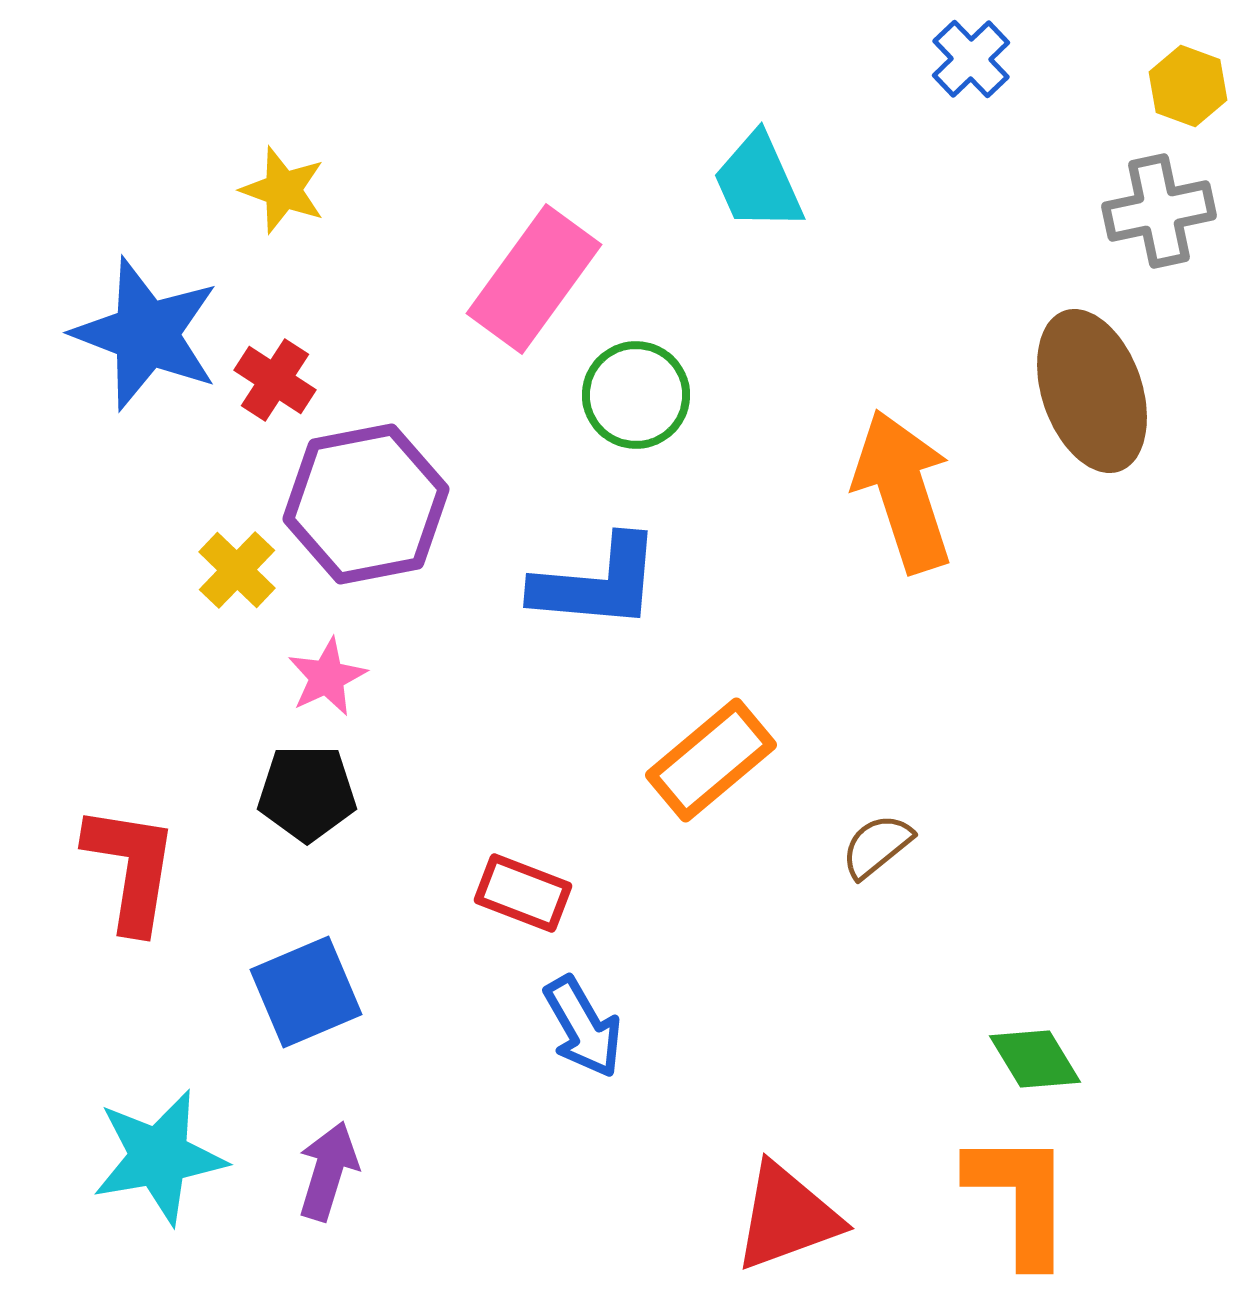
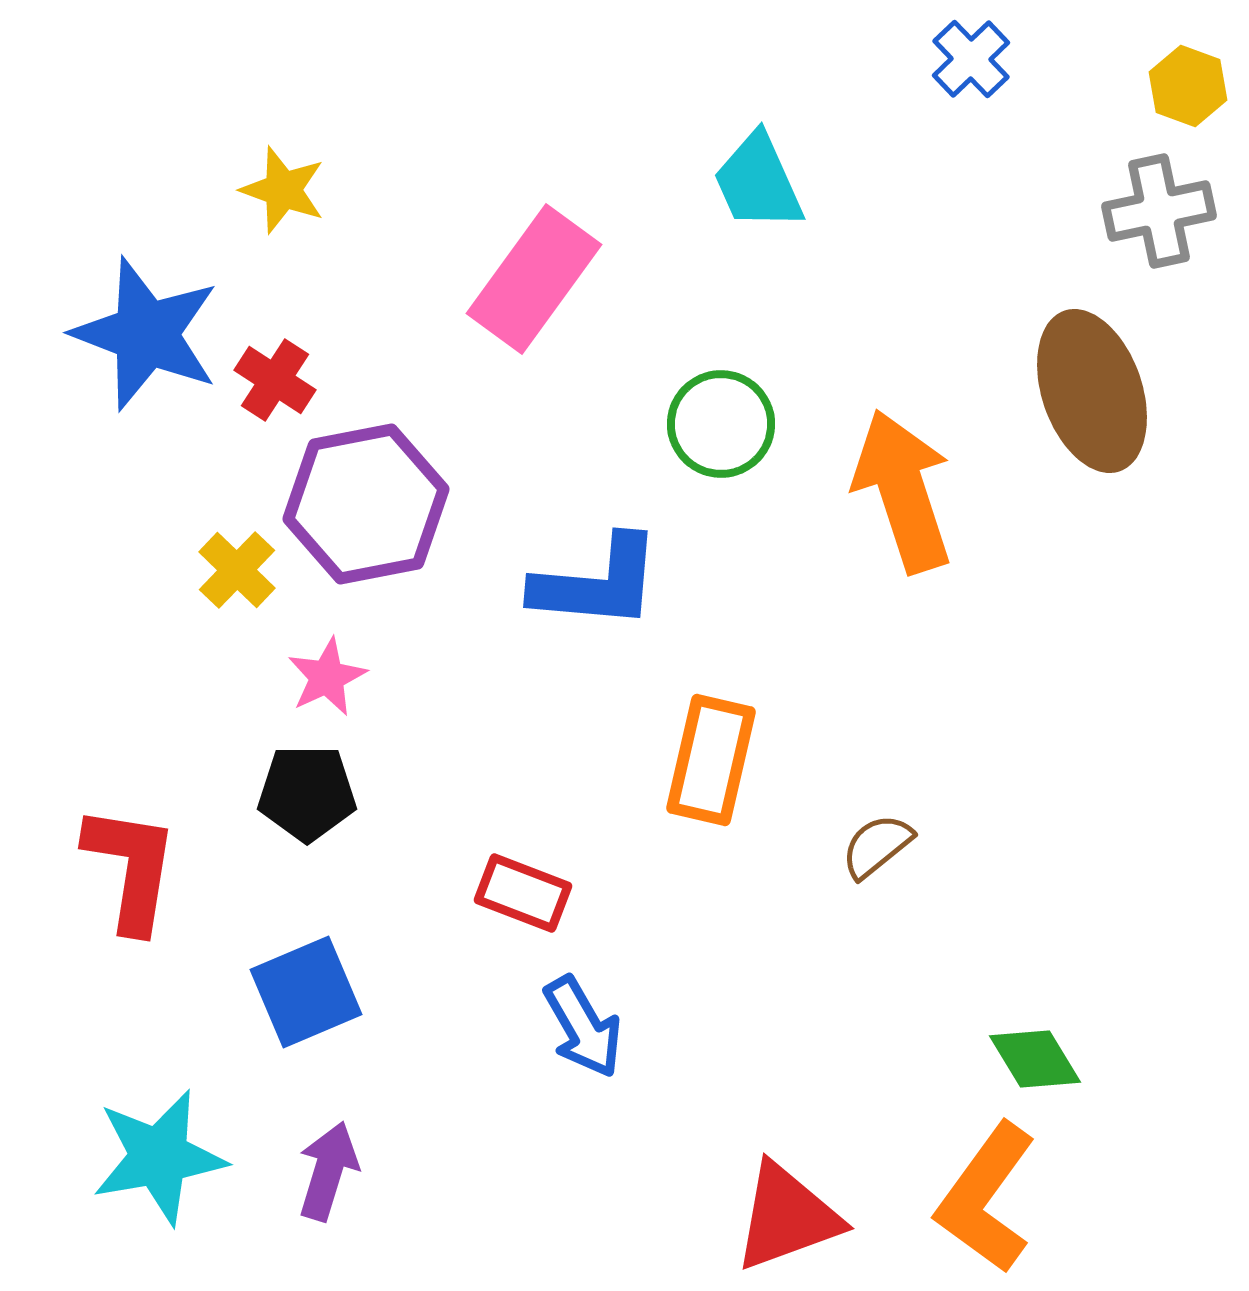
green circle: moved 85 px right, 29 px down
orange rectangle: rotated 37 degrees counterclockwise
orange L-shape: moved 34 px left; rotated 144 degrees counterclockwise
